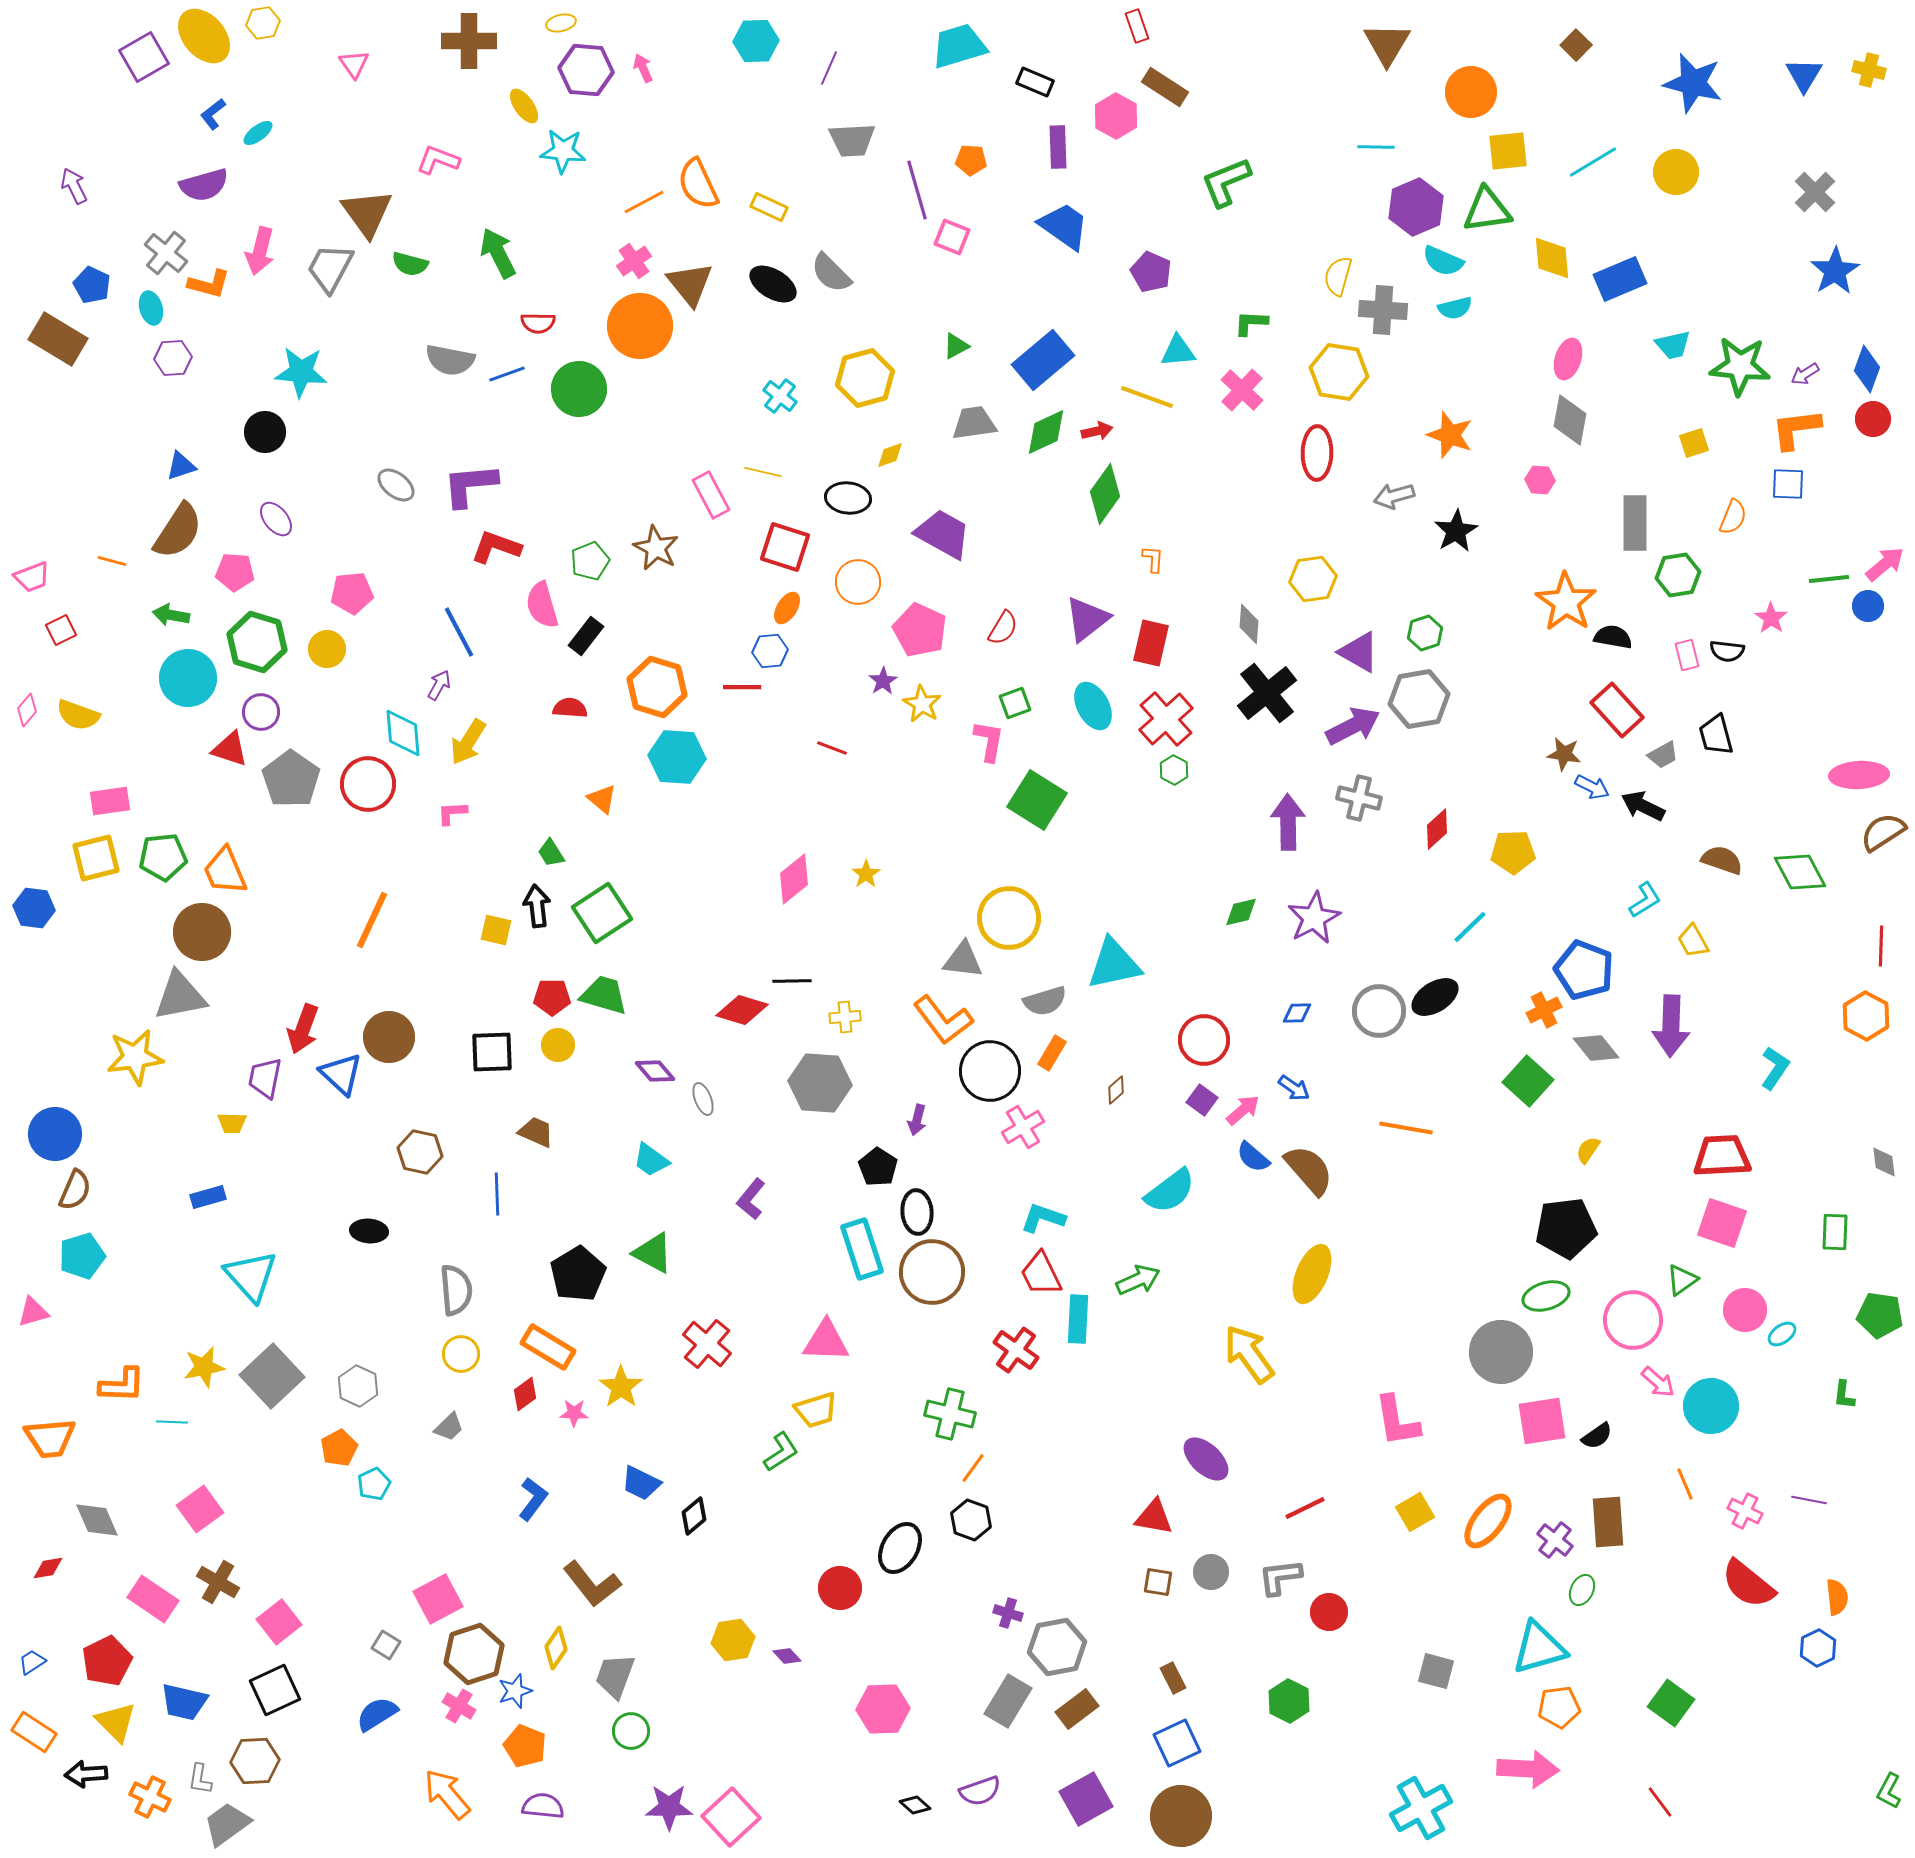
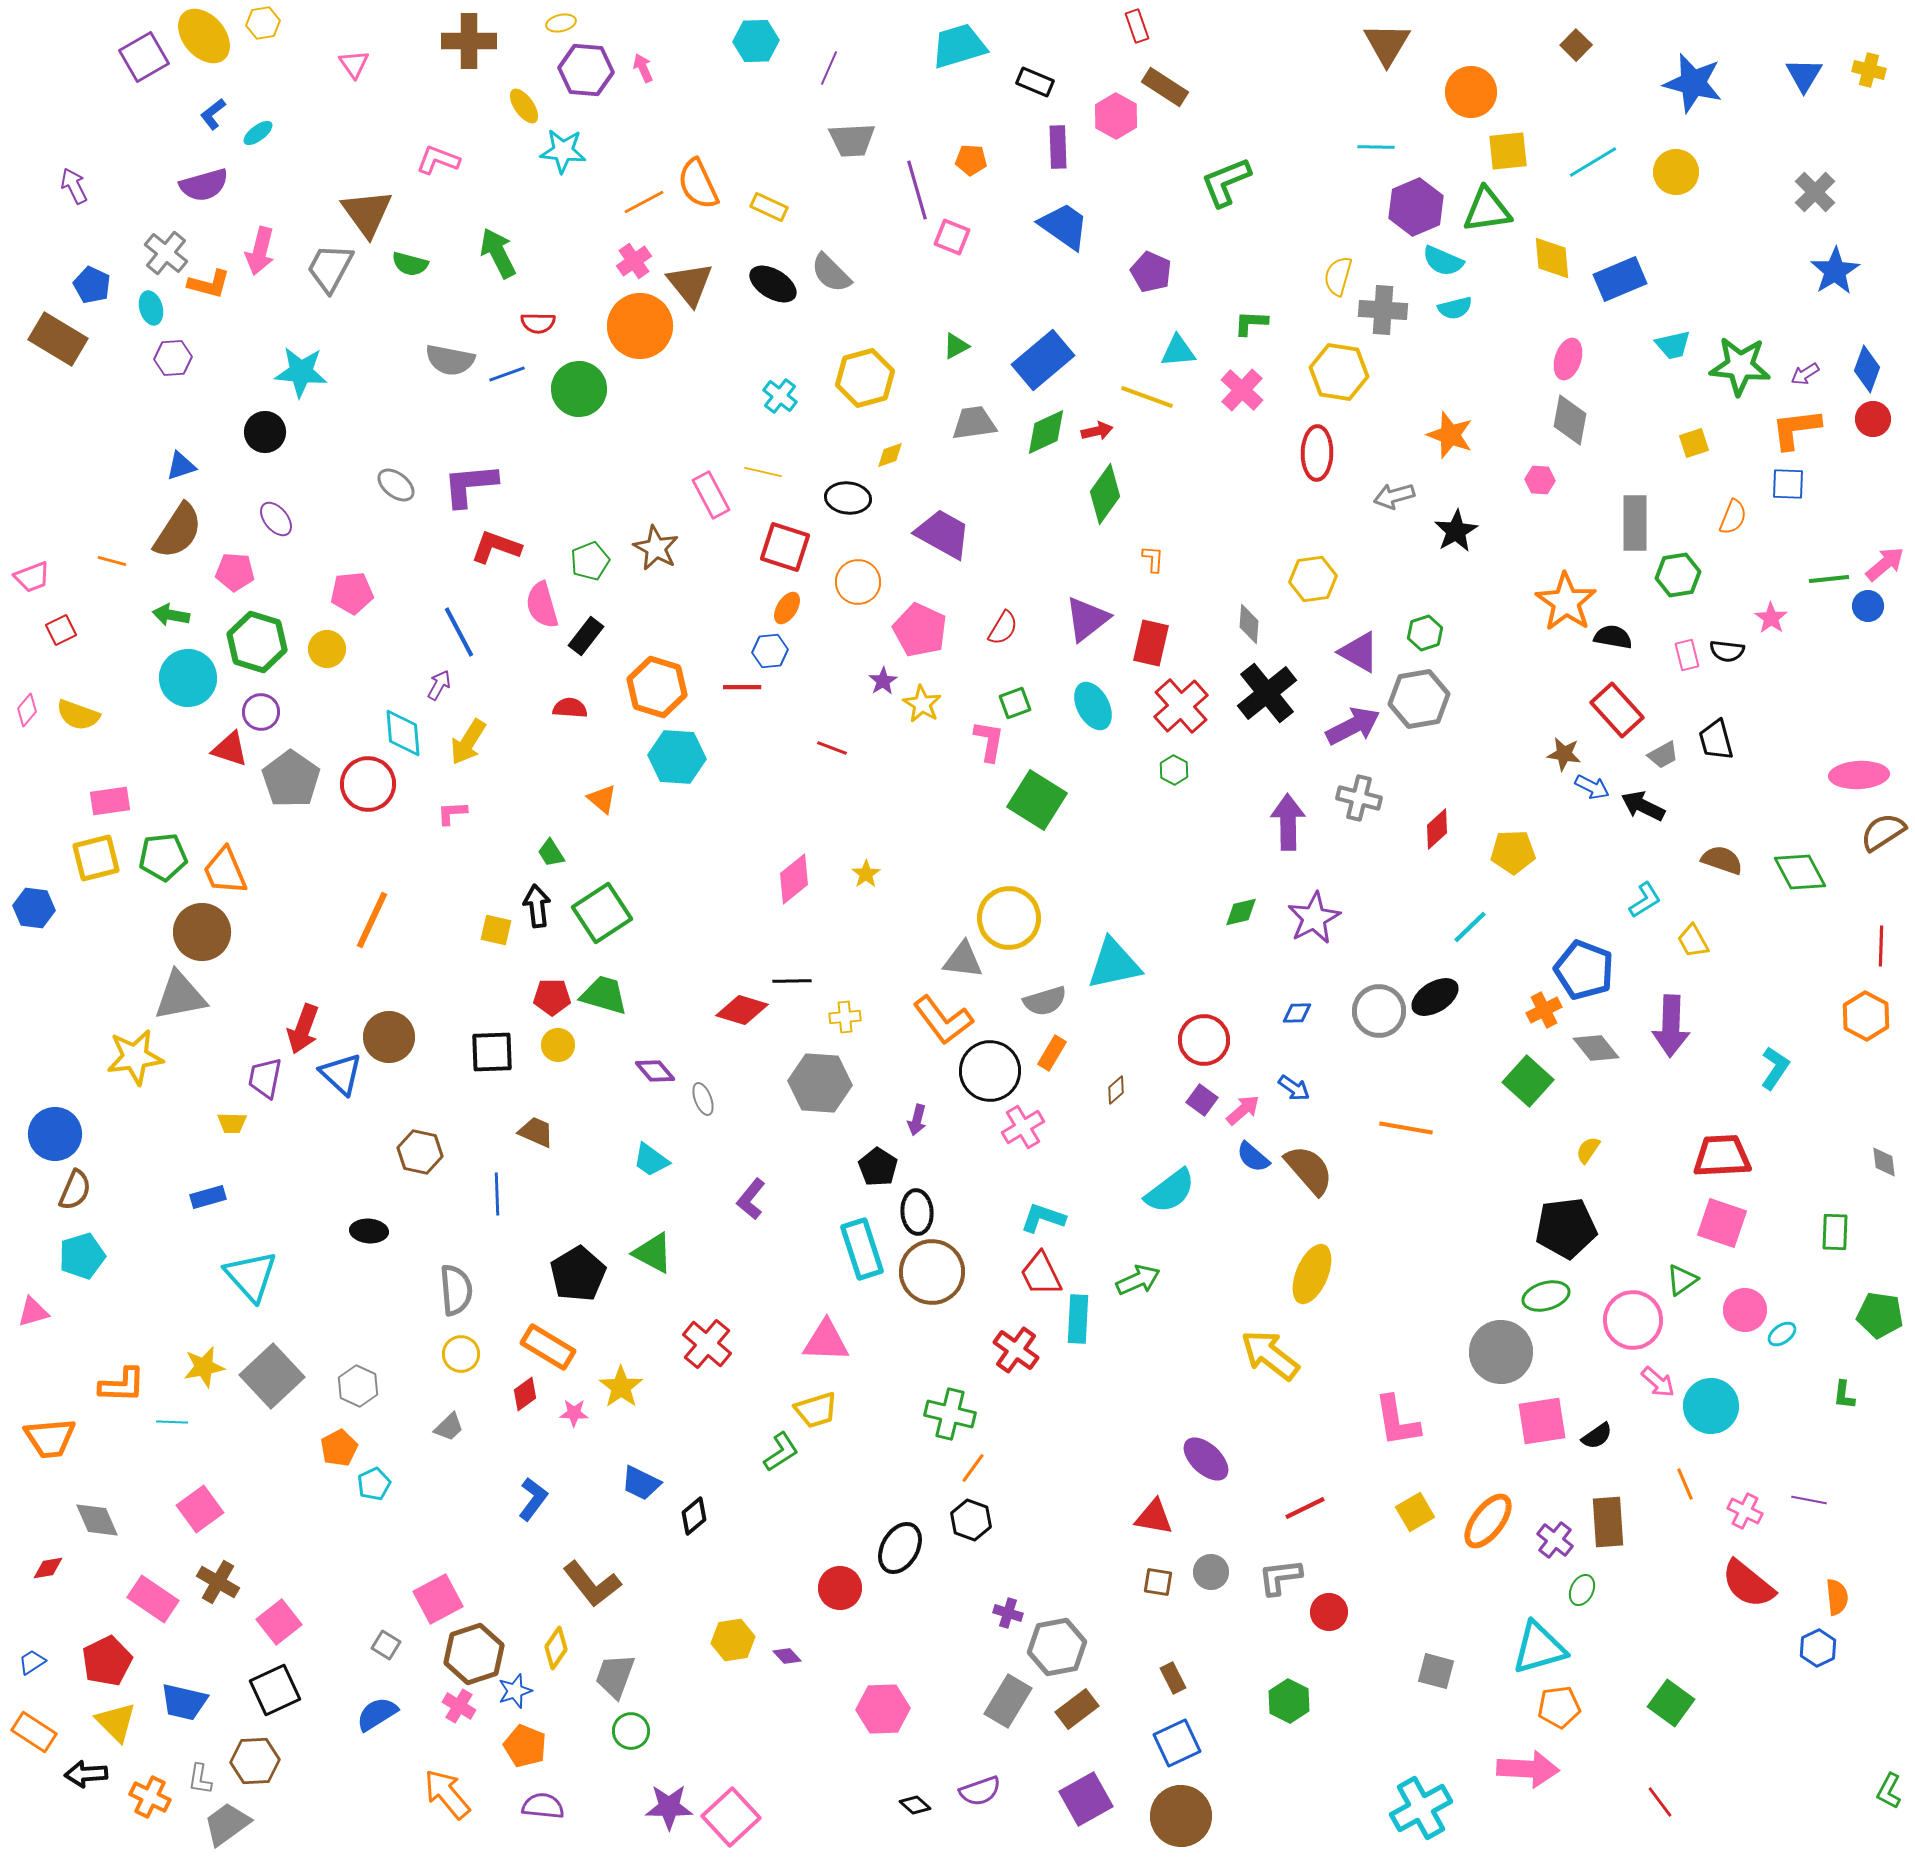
red cross at (1166, 719): moved 15 px right, 13 px up
black trapezoid at (1716, 735): moved 5 px down
yellow arrow at (1249, 1354): moved 21 px right, 1 px down; rotated 16 degrees counterclockwise
